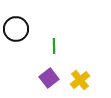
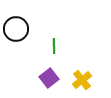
yellow cross: moved 2 px right
